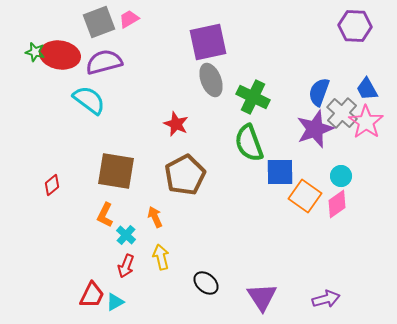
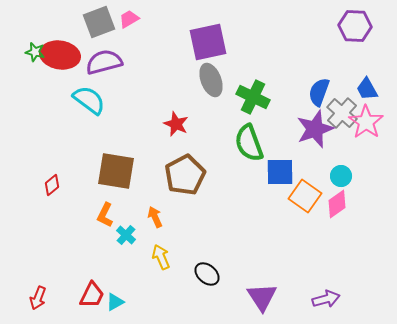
yellow arrow: rotated 10 degrees counterclockwise
red arrow: moved 88 px left, 32 px down
black ellipse: moved 1 px right, 9 px up
